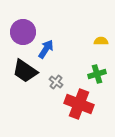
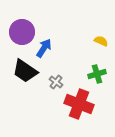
purple circle: moved 1 px left
yellow semicircle: rotated 24 degrees clockwise
blue arrow: moved 2 px left, 1 px up
